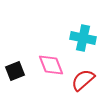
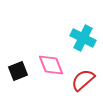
cyan cross: rotated 15 degrees clockwise
black square: moved 3 px right
